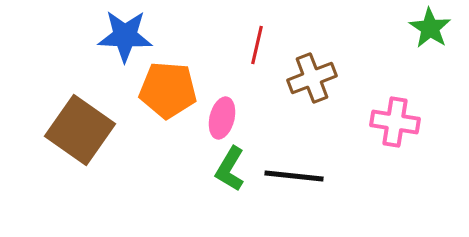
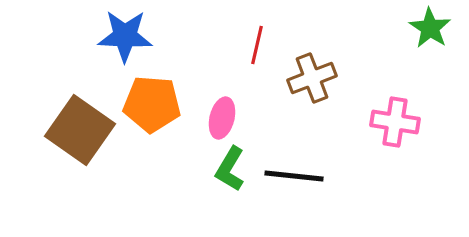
orange pentagon: moved 16 px left, 14 px down
